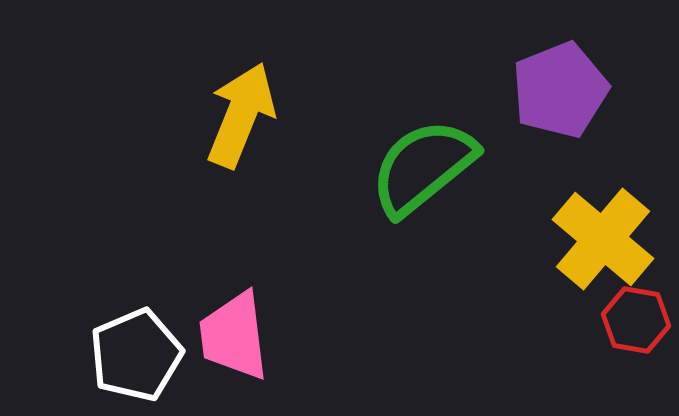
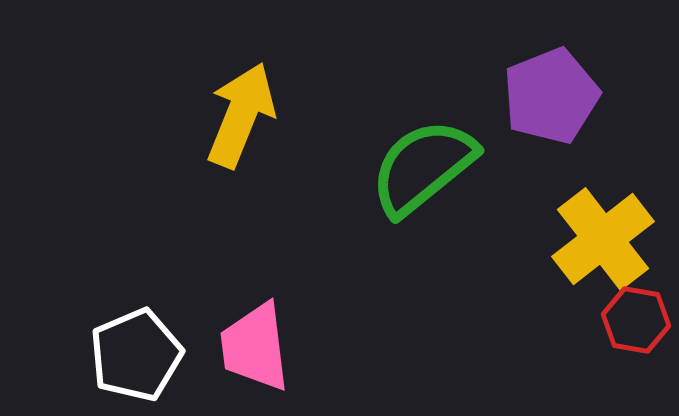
purple pentagon: moved 9 px left, 6 px down
yellow cross: rotated 12 degrees clockwise
pink trapezoid: moved 21 px right, 11 px down
